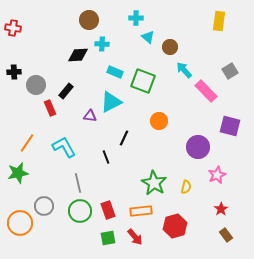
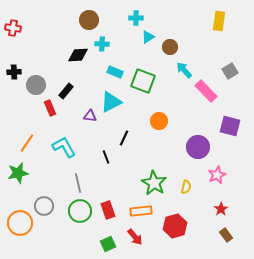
cyan triangle at (148, 37): rotated 48 degrees clockwise
green square at (108, 238): moved 6 px down; rotated 14 degrees counterclockwise
